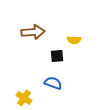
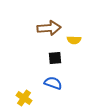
brown arrow: moved 16 px right, 4 px up
black square: moved 2 px left, 2 px down
